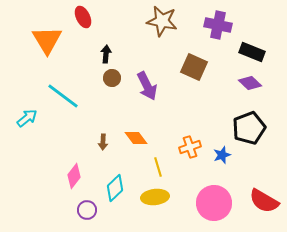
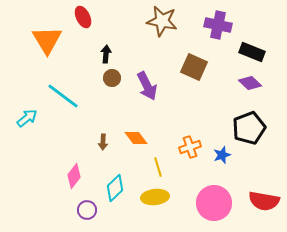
red semicircle: rotated 20 degrees counterclockwise
